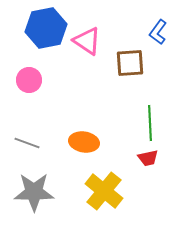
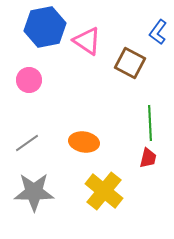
blue hexagon: moved 1 px left, 1 px up
brown square: rotated 32 degrees clockwise
gray line: rotated 55 degrees counterclockwise
red trapezoid: rotated 65 degrees counterclockwise
